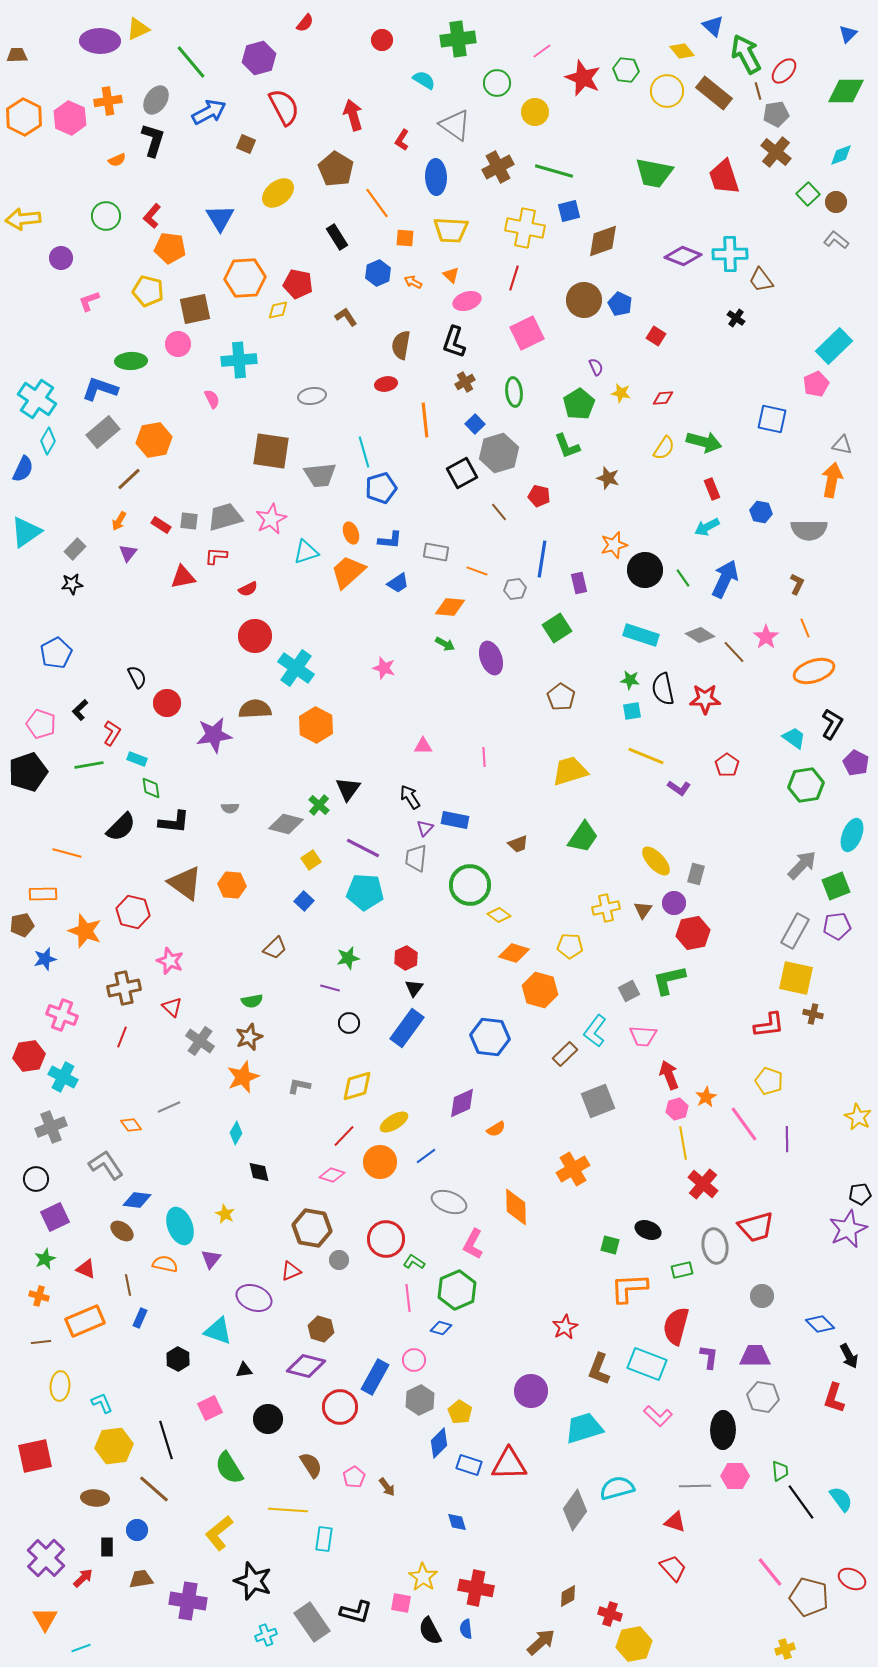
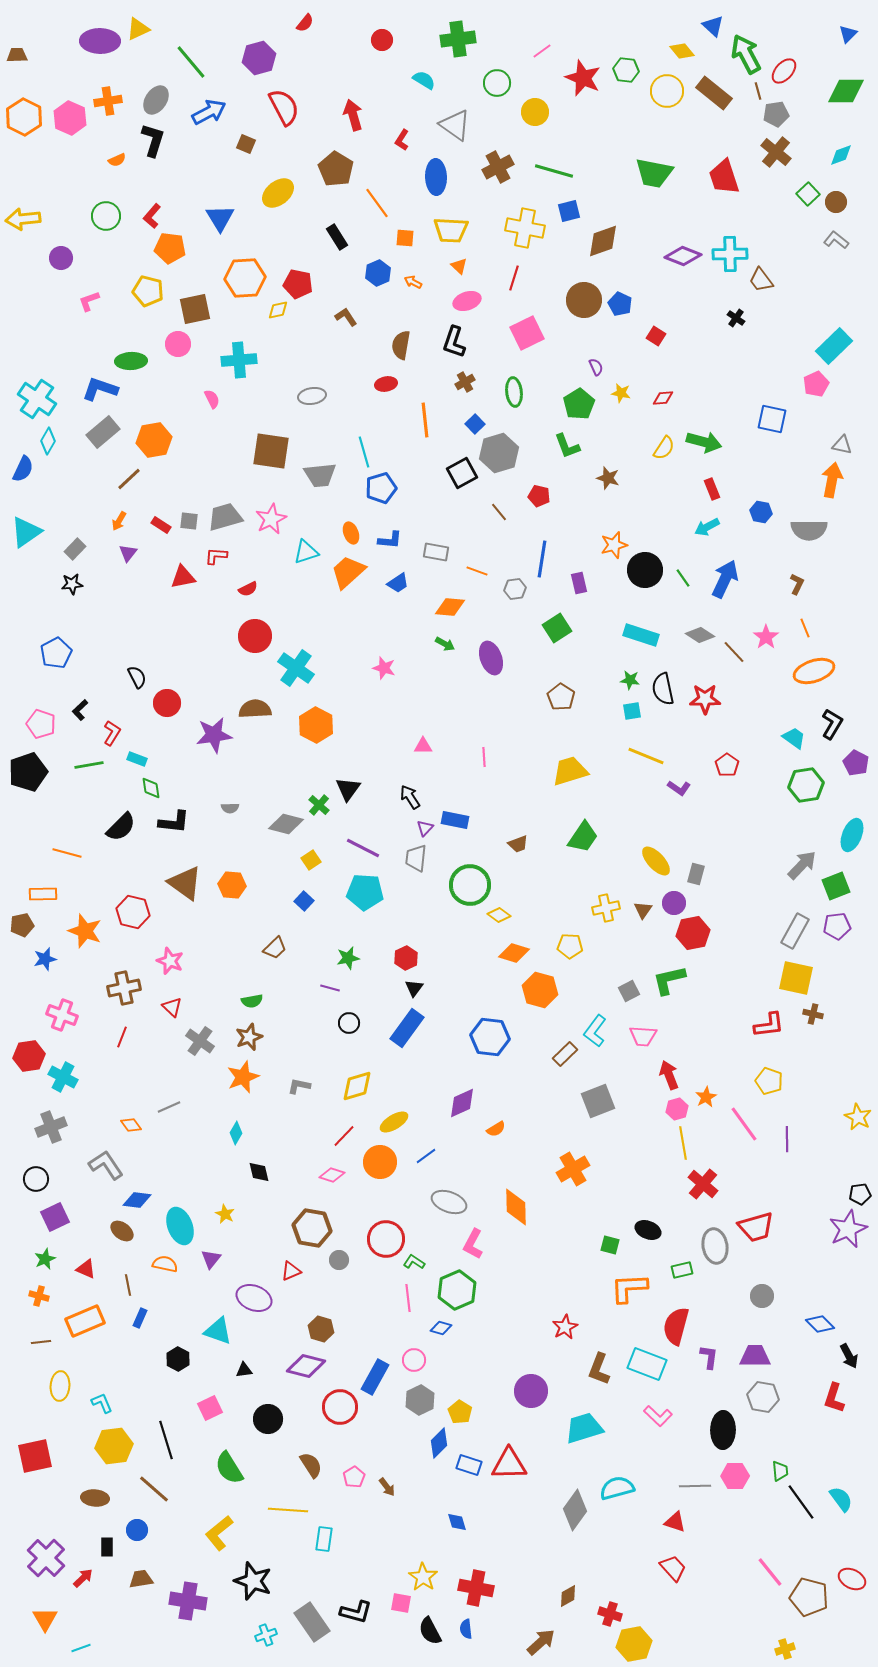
orange triangle at (451, 275): moved 8 px right, 9 px up
